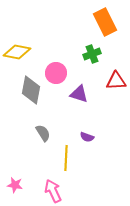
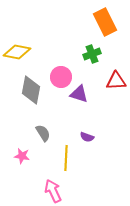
pink circle: moved 5 px right, 4 px down
pink star: moved 7 px right, 29 px up
